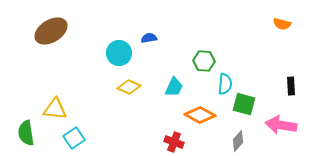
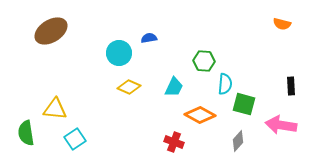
cyan square: moved 1 px right, 1 px down
